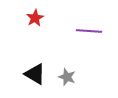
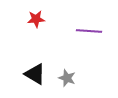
red star: moved 1 px right, 1 px down; rotated 24 degrees clockwise
gray star: moved 1 px down
